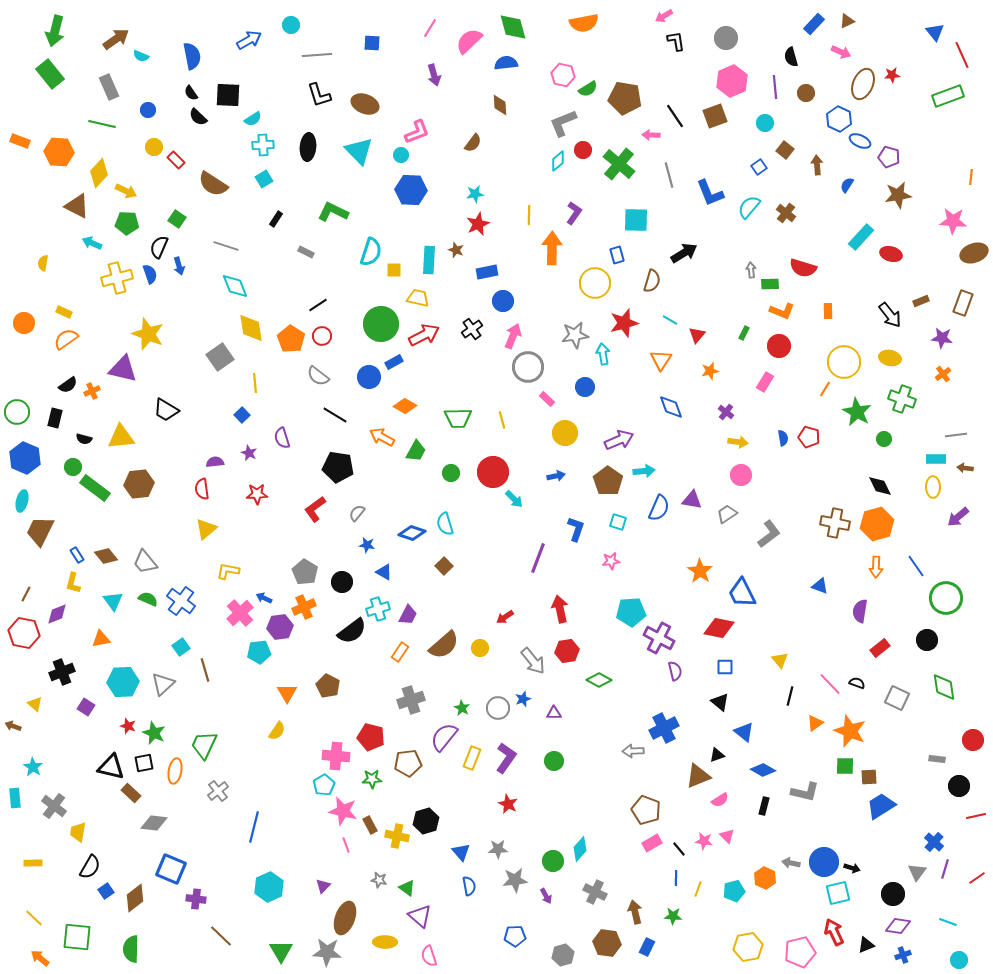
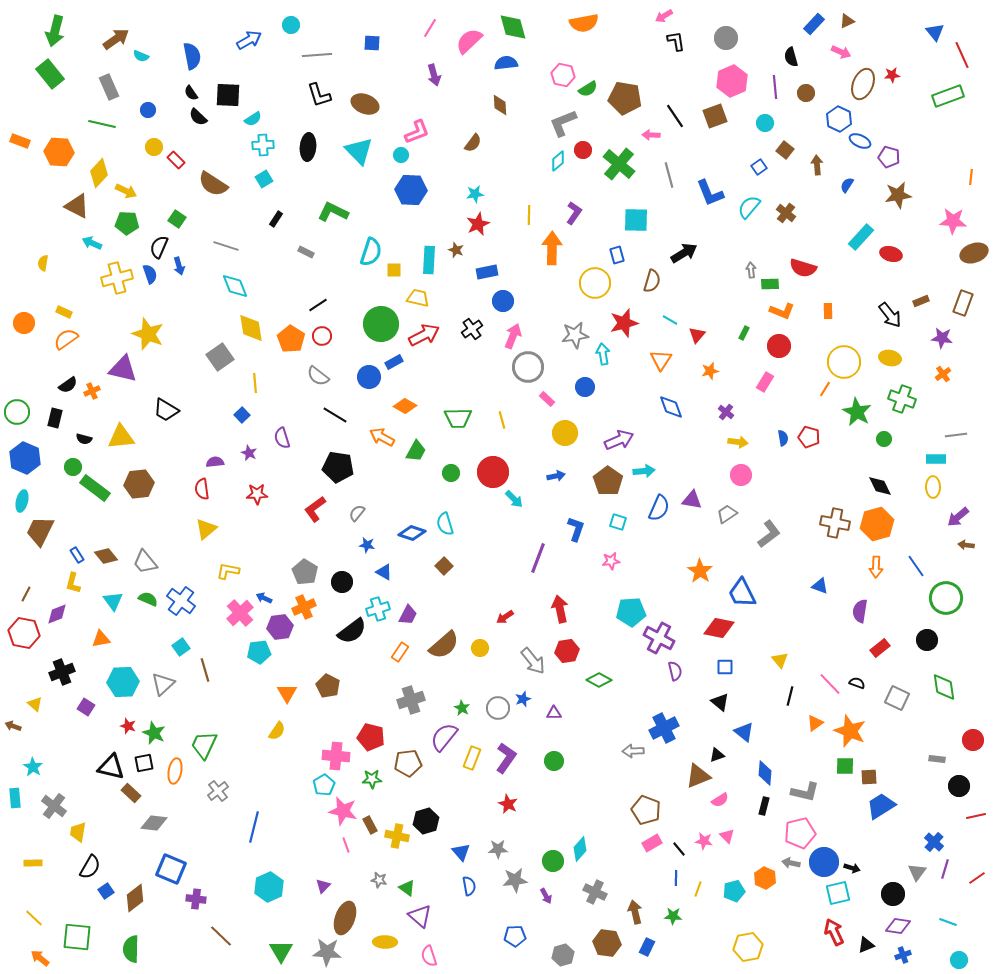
brown arrow at (965, 468): moved 1 px right, 77 px down
blue diamond at (763, 770): moved 2 px right, 3 px down; rotated 65 degrees clockwise
pink pentagon at (800, 952): moved 119 px up
